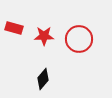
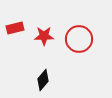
red rectangle: moved 1 px right; rotated 30 degrees counterclockwise
black diamond: moved 1 px down
